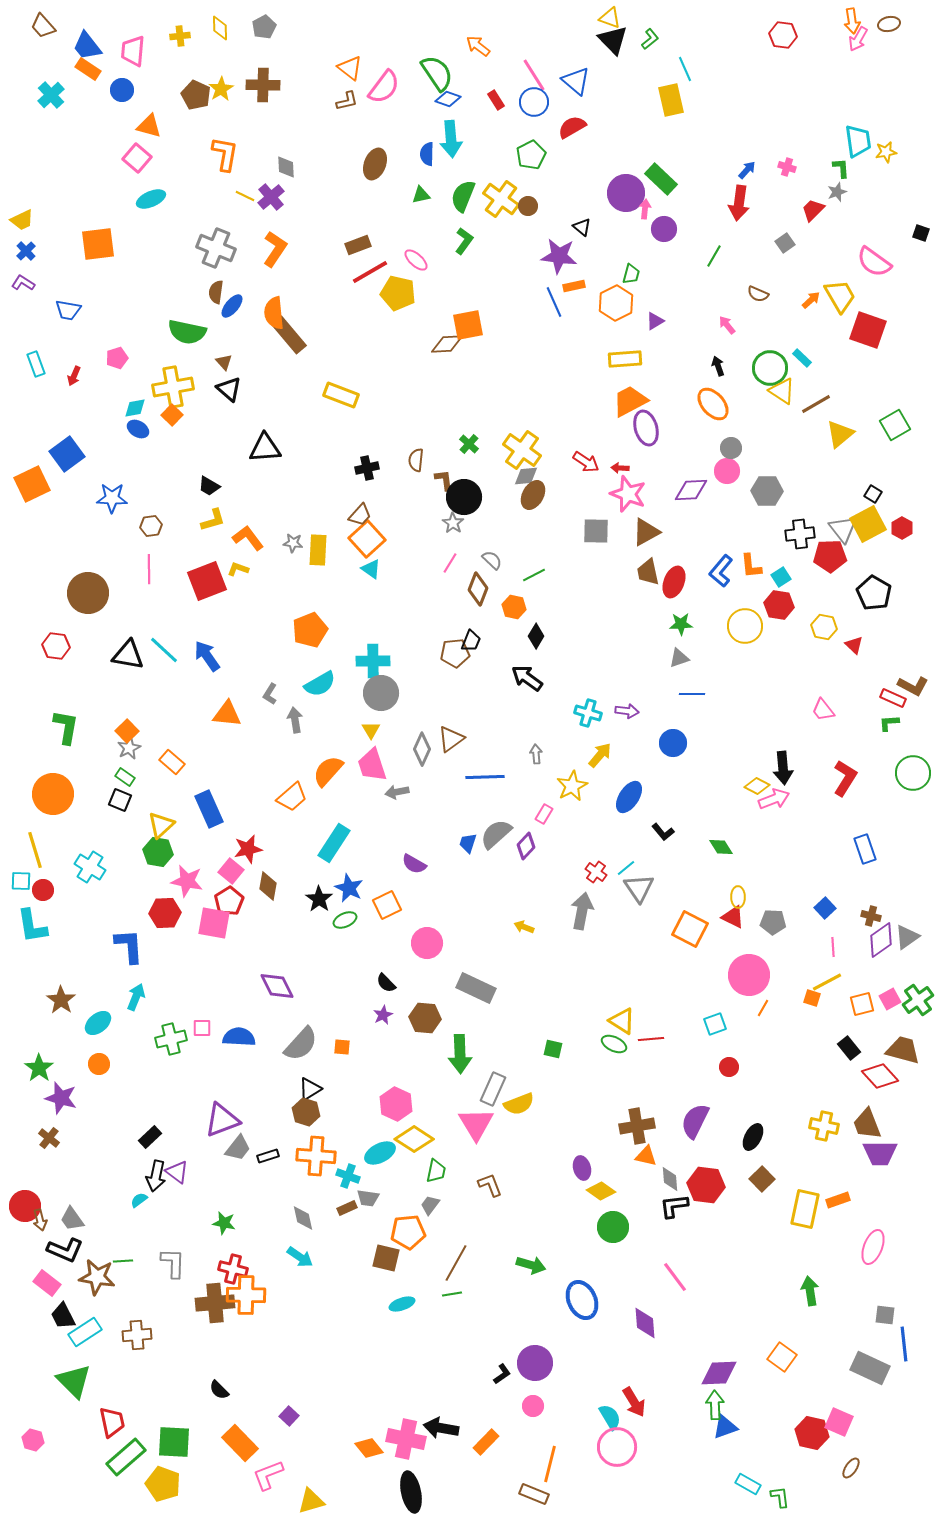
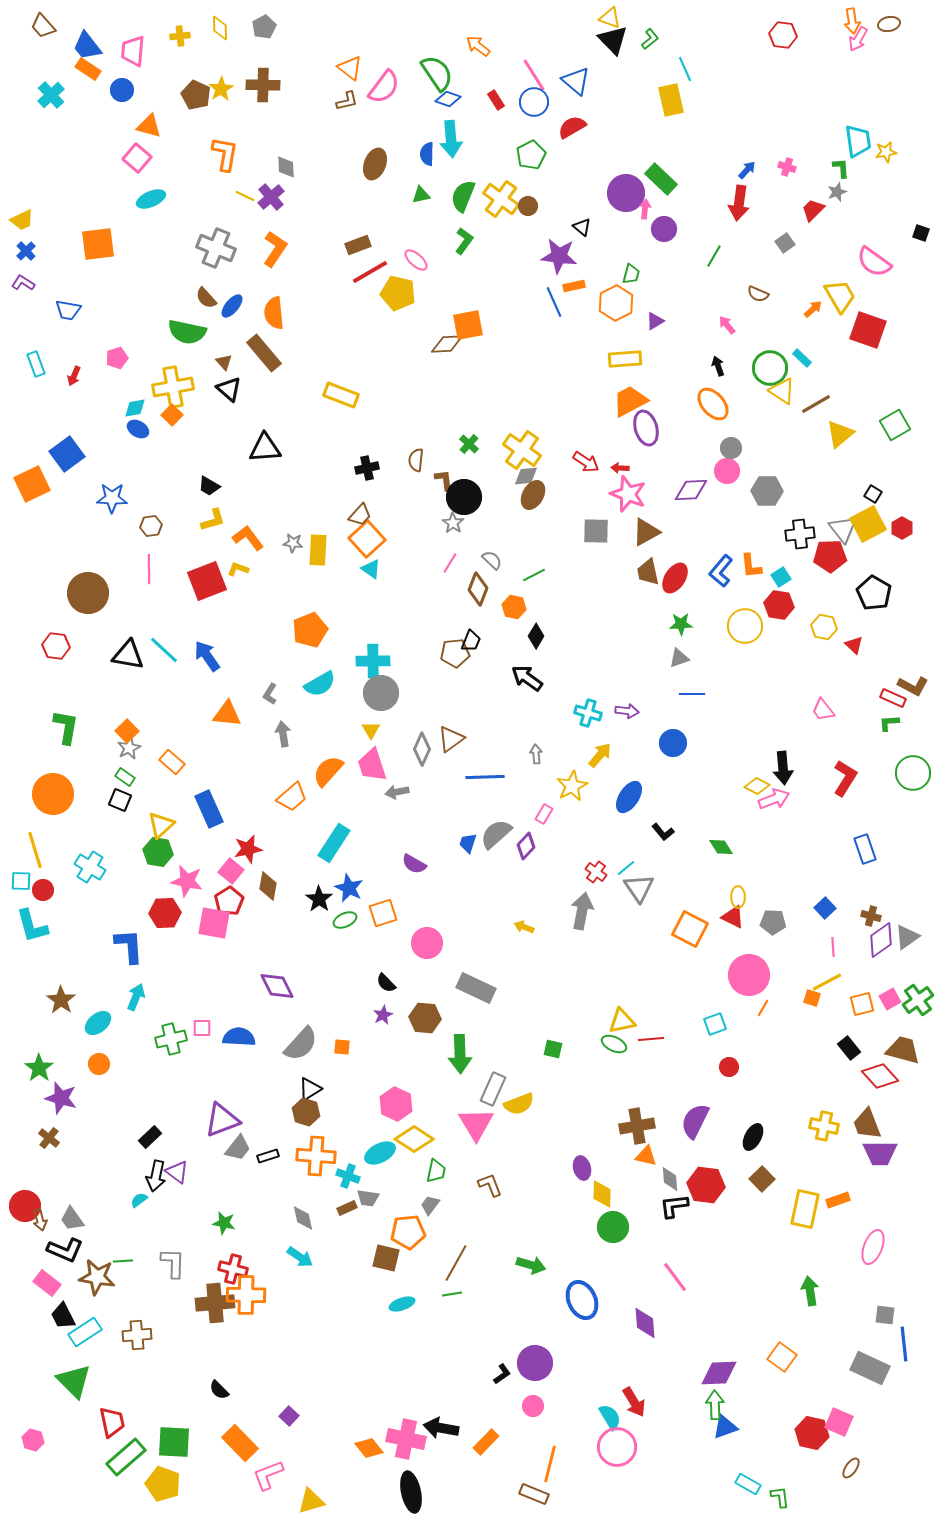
brown semicircle at (216, 292): moved 10 px left, 6 px down; rotated 50 degrees counterclockwise
orange arrow at (811, 300): moved 2 px right, 9 px down
brown rectangle at (289, 335): moved 25 px left, 18 px down
red ellipse at (674, 582): moved 1 px right, 4 px up; rotated 12 degrees clockwise
gray arrow at (295, 720): moved 12 px left, 14 px down
orange square at (387, 905): moved 4 px left, 8 px down; rotated 8 degrees clockwise
cyan L-shape at (32, 926): rotated 6 degrees counterclockwise
yellow triangle at (622, 1021): rotated 44 degrees counterclockwise
yellow diamond at (601, 1191): moved 1 px right, 3 px down; rotated 56 degrees clockwise
